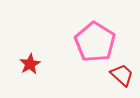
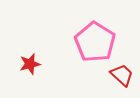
red star: rotated 15 degrees clockwise
